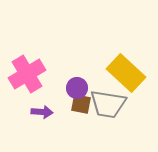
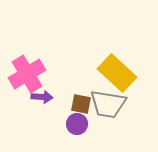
yellow rectangle: moved 9 px left
purple circle: moved 36 px down
purple arrow: moved 15 px up
